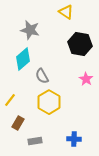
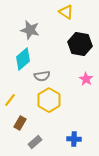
gray semicircle: rotated 70 degrees counterclockwise
yellow hexagon: moved 2 px up
brown rectangle: moved 2 px right
gray rectangle: moved 1 px down; rotated 32 degrees counterclockwise
